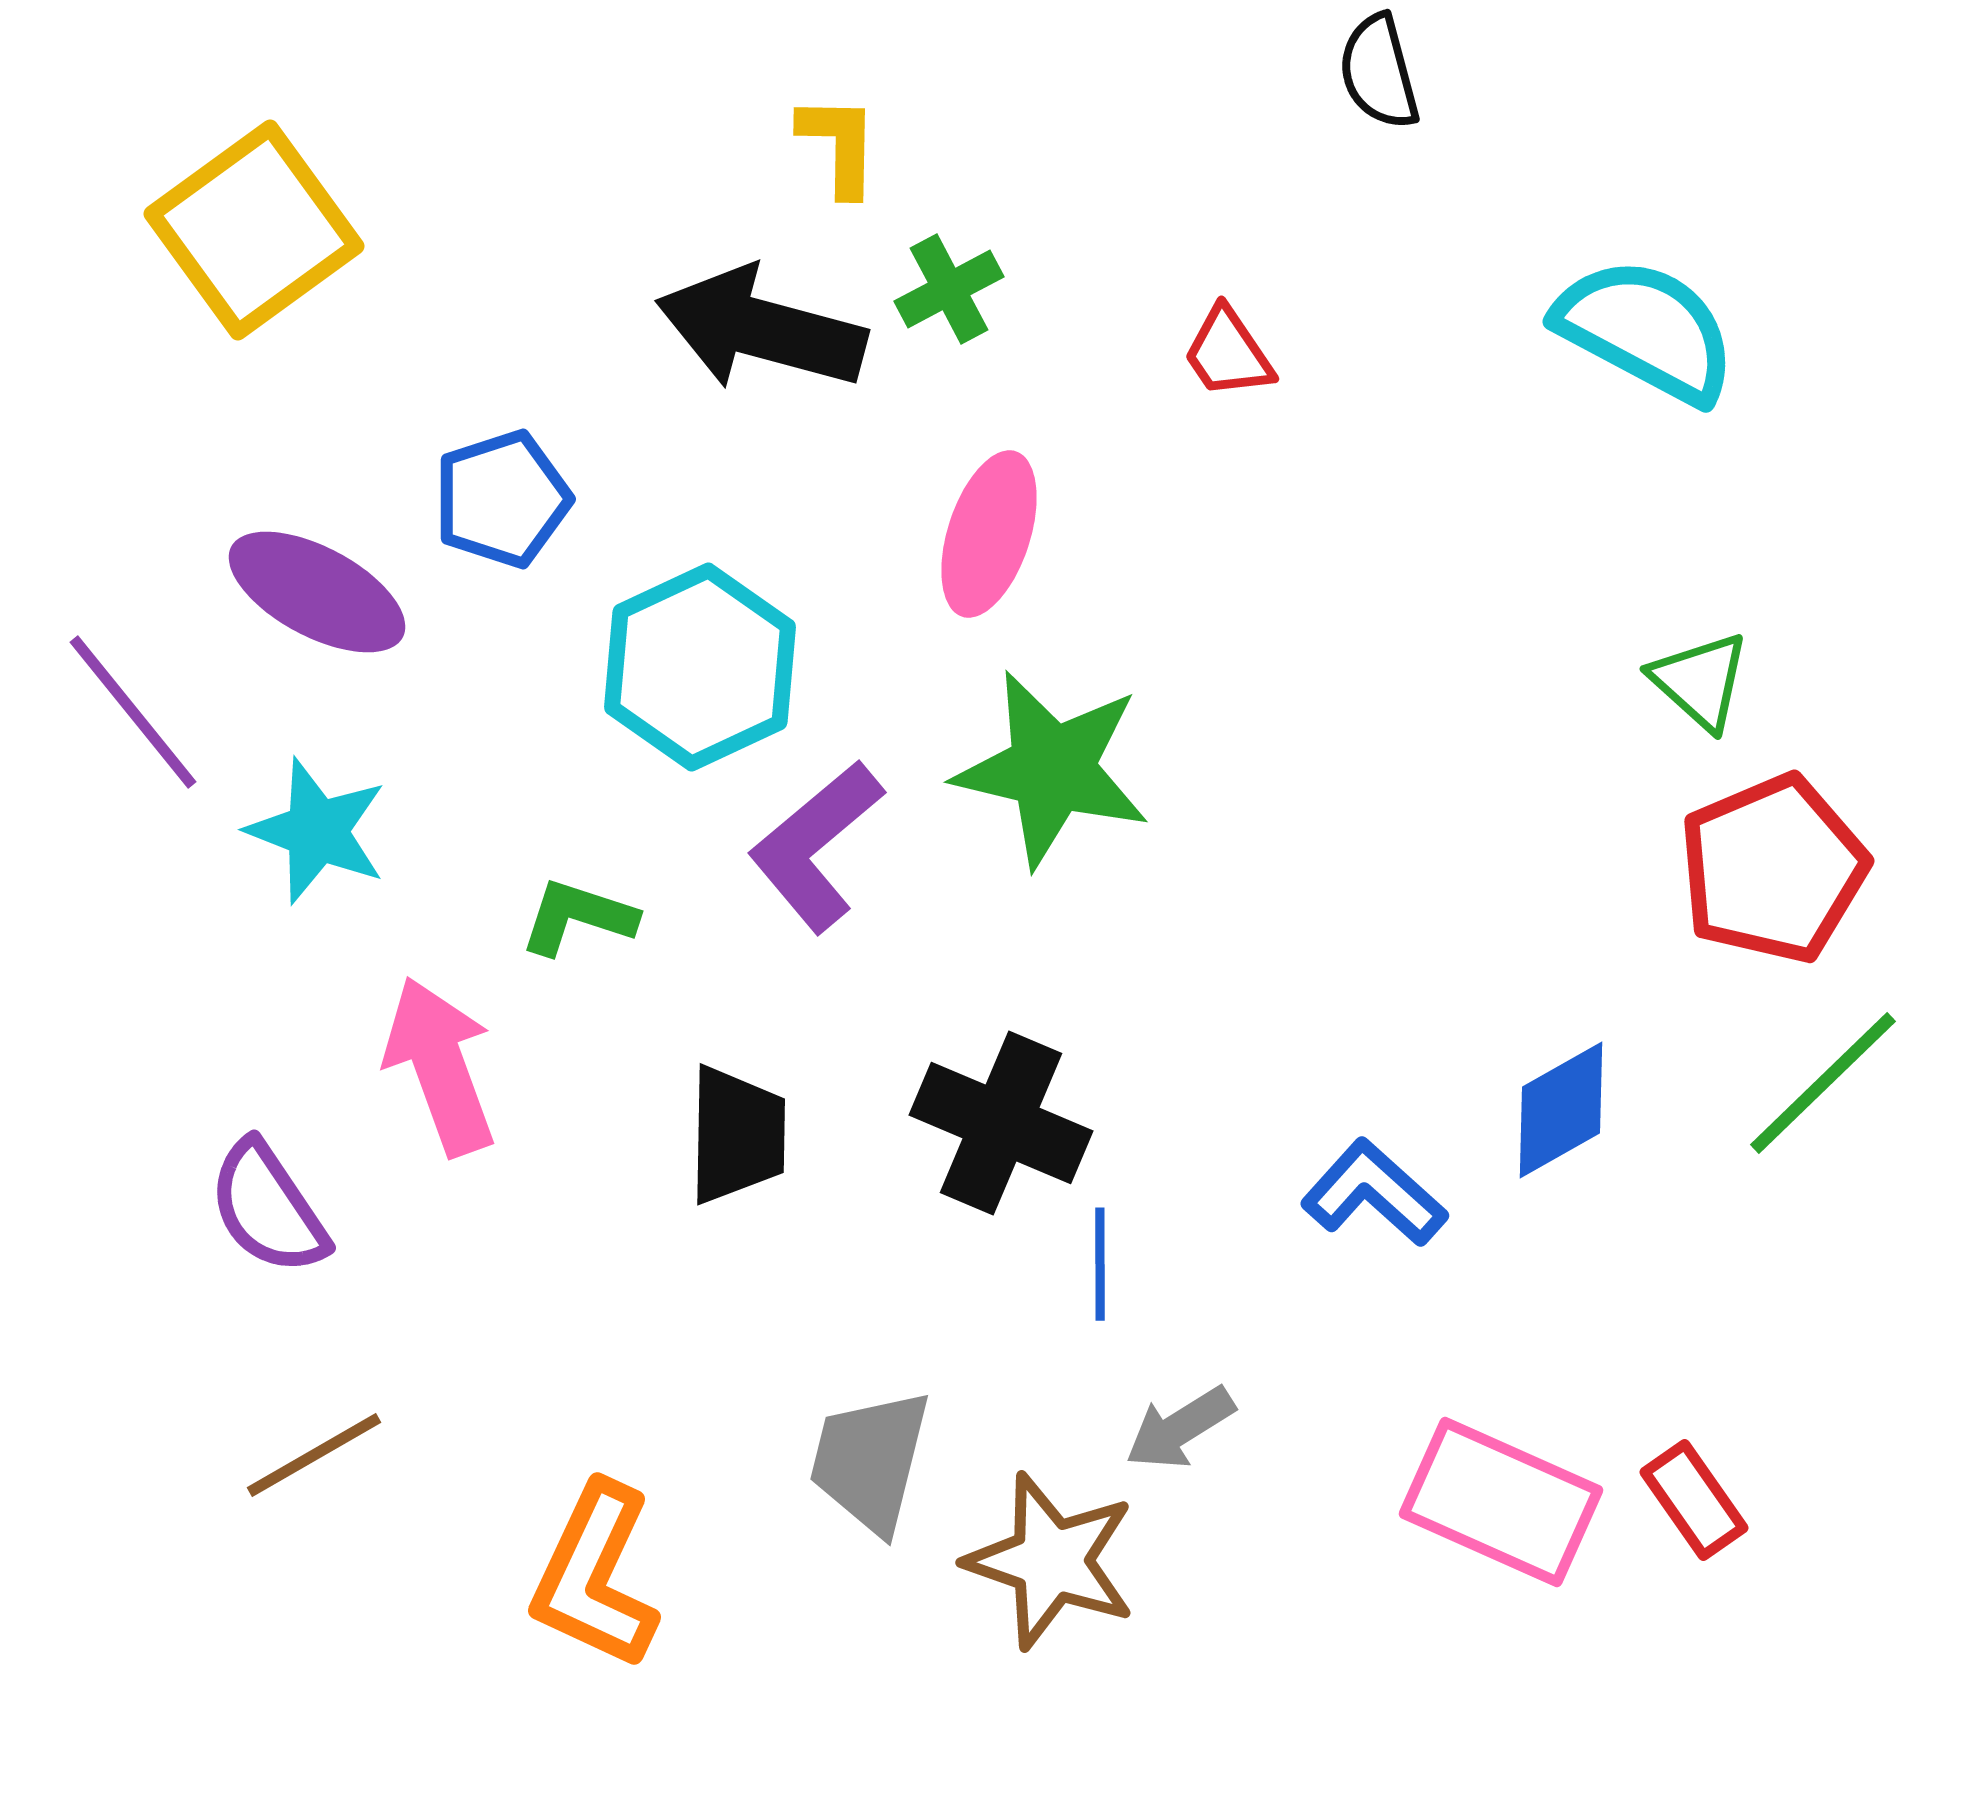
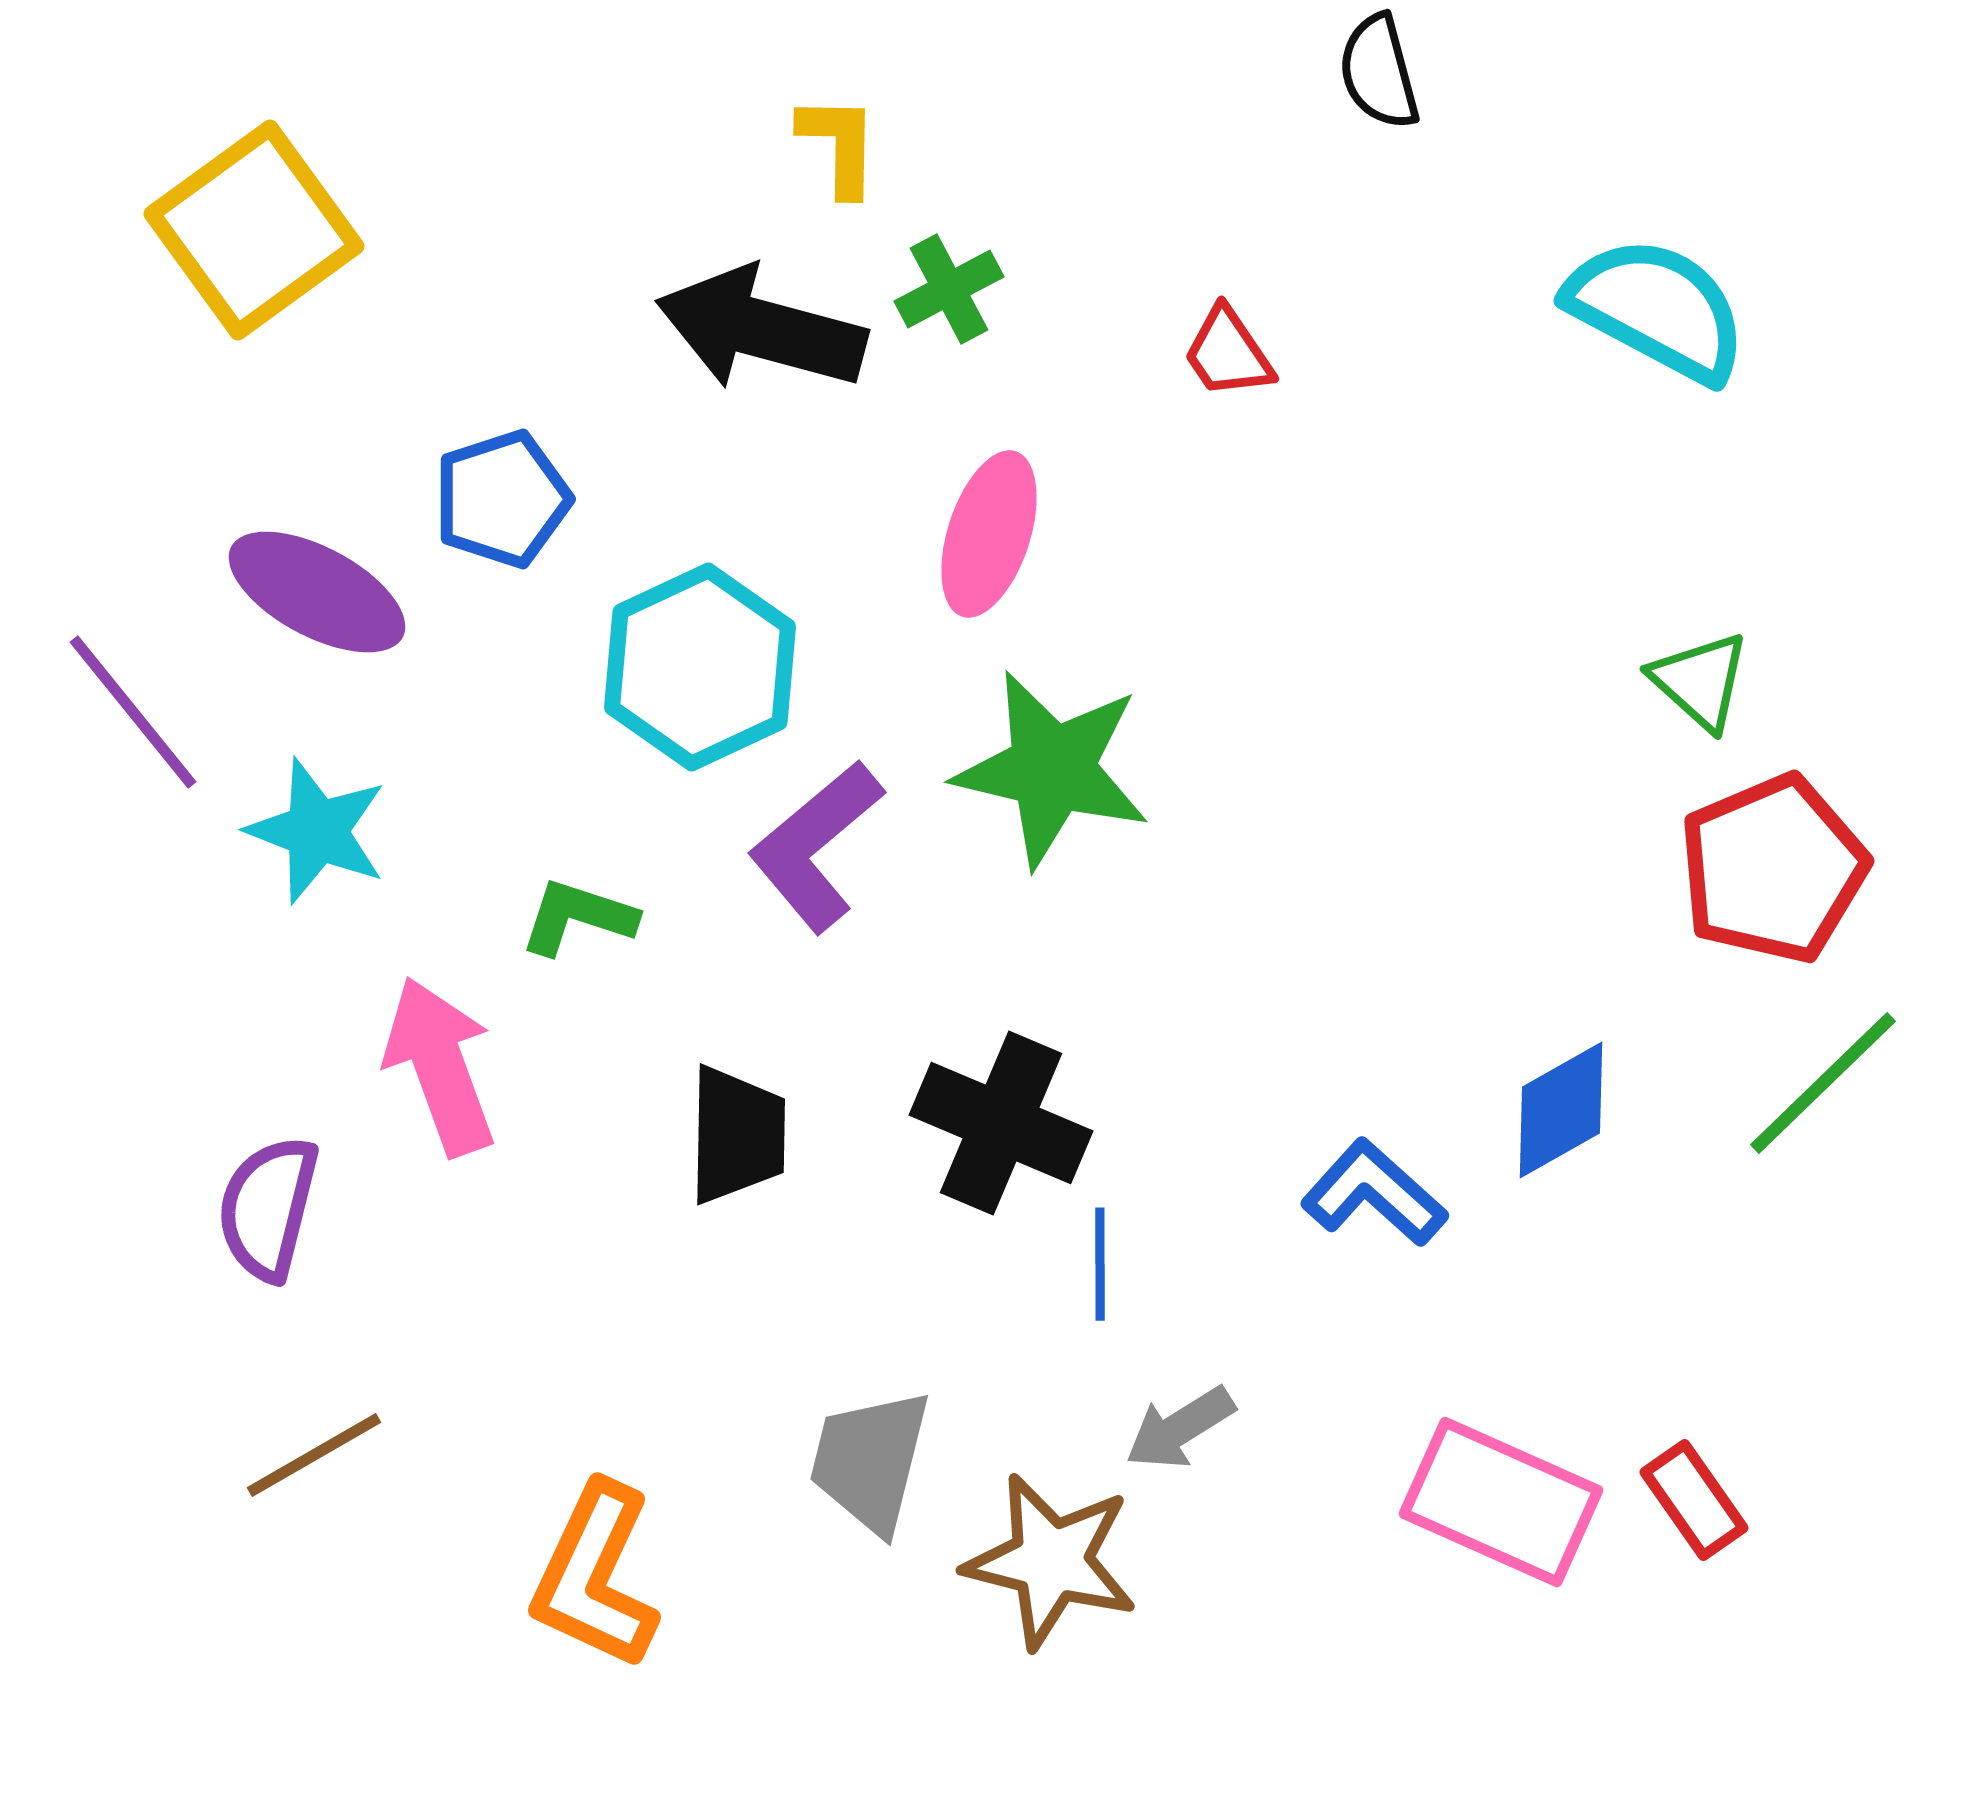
cyan semicircle: moved 11 px right, 21 px up
purple semicircle: rotated 48 degrees clockwise
brown star: rotated 5 degrees counterclockwise
